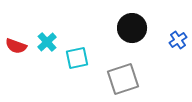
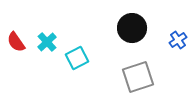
red semicircle: moved 4 px up; rotated 35 degrees clockwise
cyan square: rotated 15 degrees counterclockwise
gray square: moved 15 px right, 2 px up
